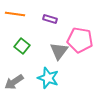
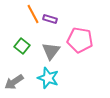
orange line: moved 18 px right; rotated 54 degrees clockwise
gray triangle: moved 8 px left
